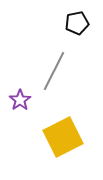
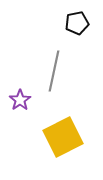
gray line: rotated 15 degrees counterclockwise
